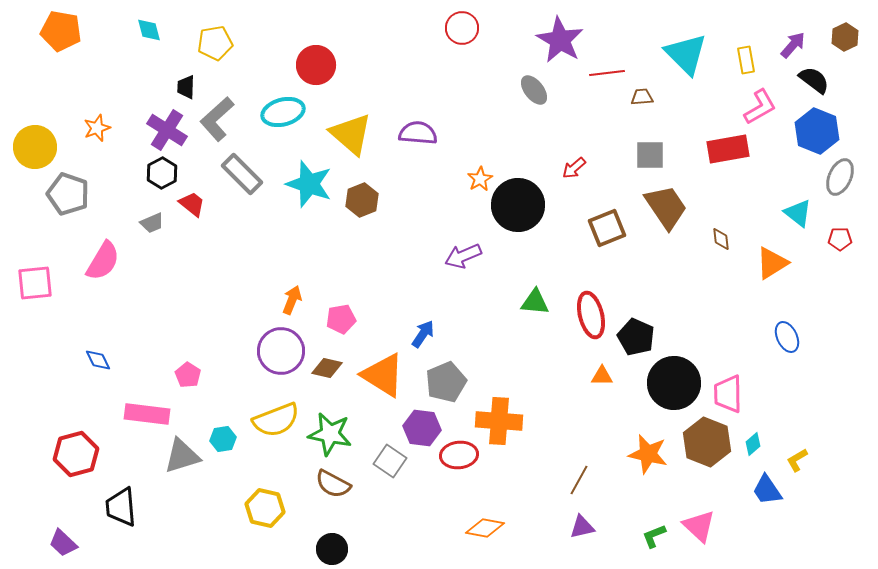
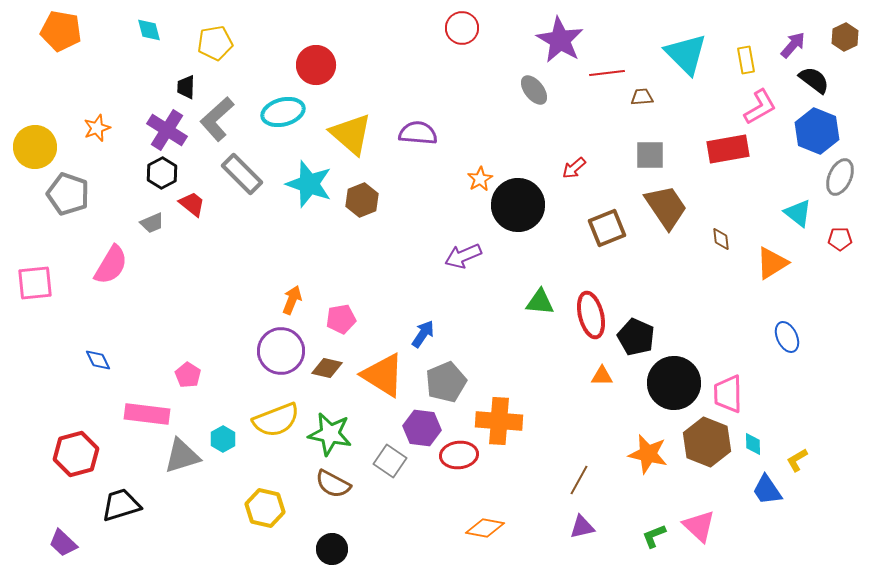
pink semicircle at (103, 261): moved 8 px right, 4 px down
green triangle at (535, 302): moved 5 px right
cyan hexagon at (223, 439): rotated 20 degrees counterclockwise
cyan diamond at (753, 444): rotated 50 degrees counterclockwise
black trapezoid at (121, 507): moved 2 px up; rotated 78 degrees clockwise
